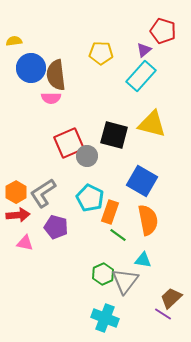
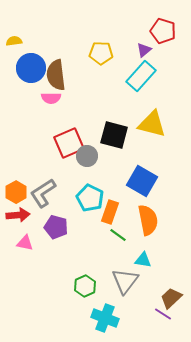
green hexagon: moved 18 px left, 12 px down
